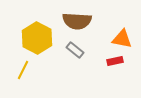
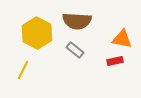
yellow hexagon: moved 5 px up
